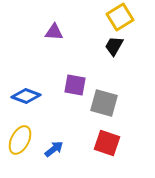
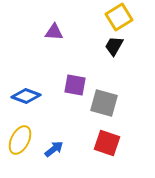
yellow square: moved 1 px left
